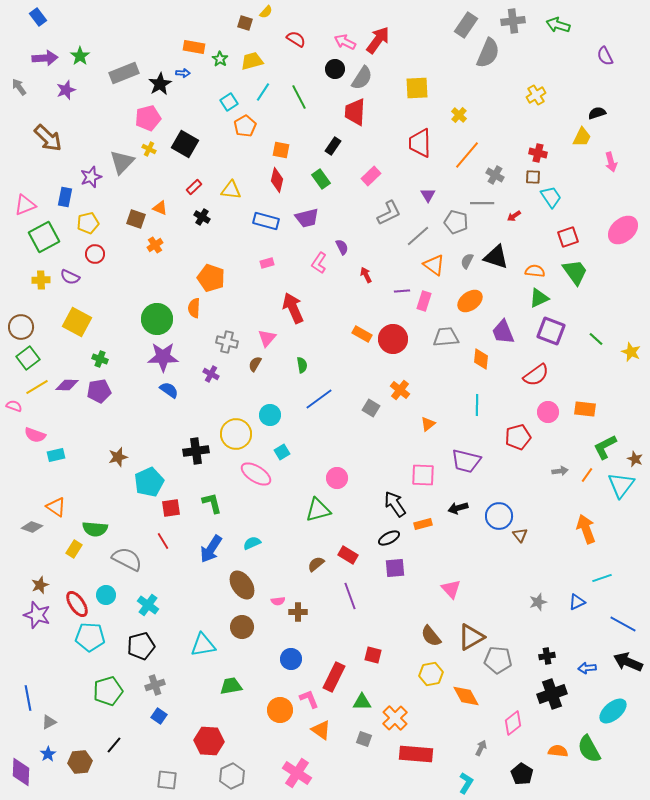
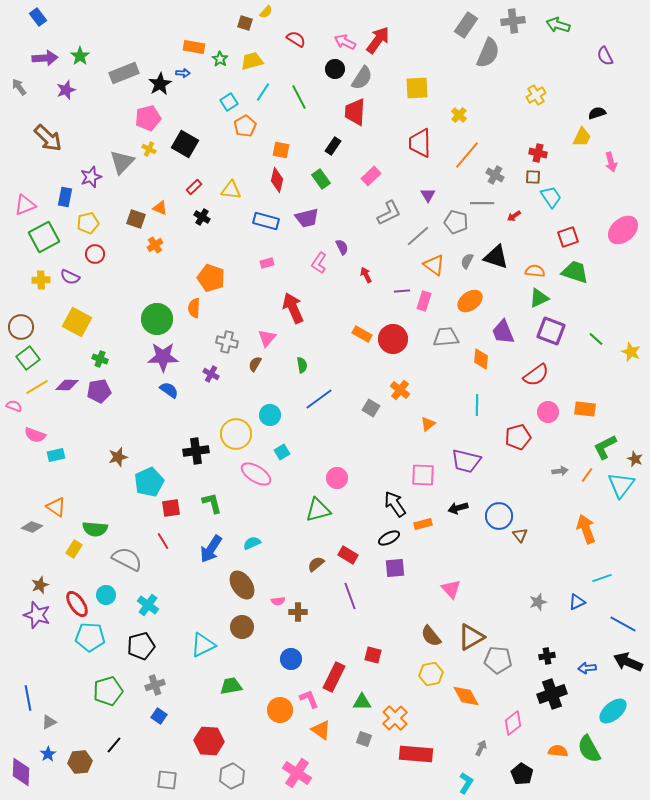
green trapezoid at (575, 272): rotated 36 degrees counterclockwise
cyan triangle at (203, 645): rotated 16 degrees counterclockwise
